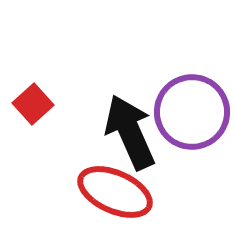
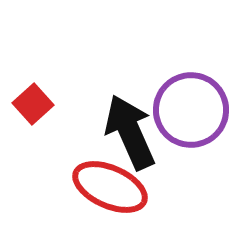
purple circle: moved 1 px left, 2 px up
red ellipse: moved 5 px left, 5 px up
